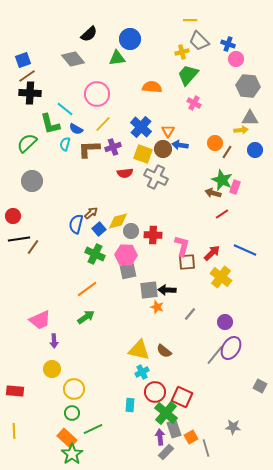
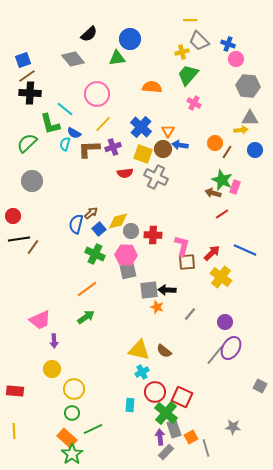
blue semicircle at (76, 129): moved 2 px left, 4 px down
